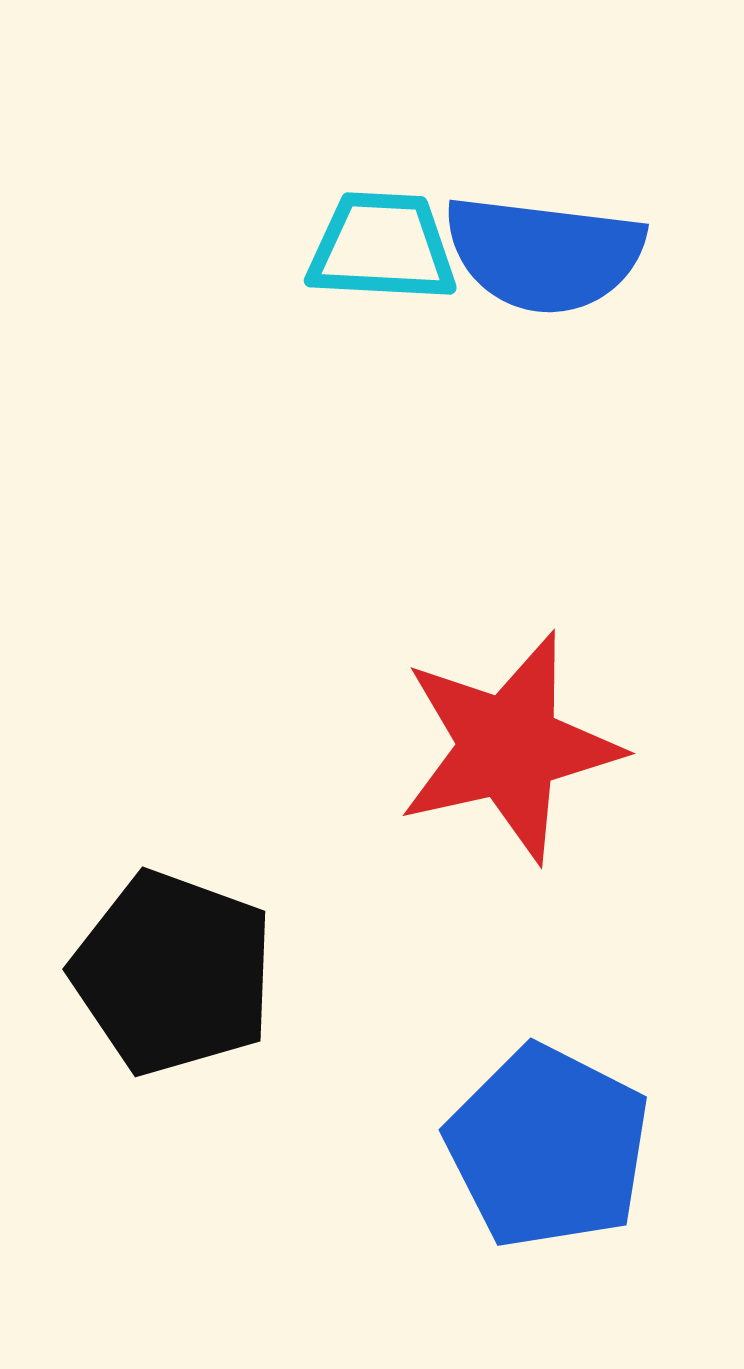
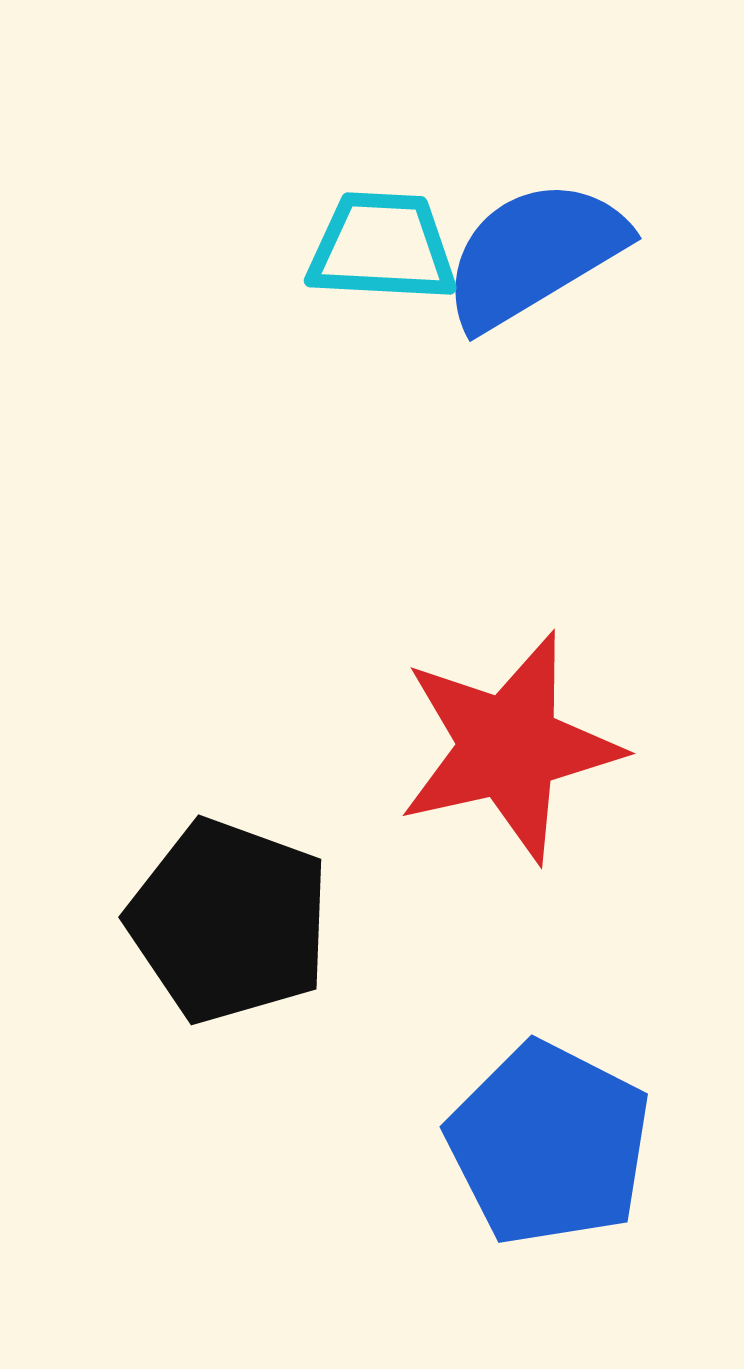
blue semicircle: moved 10 px left; rotated 142 degrees clockwise
black pentagon: moved 56 px right, 52 px up
blue pentagon: moved 1 px right, 3 px up
